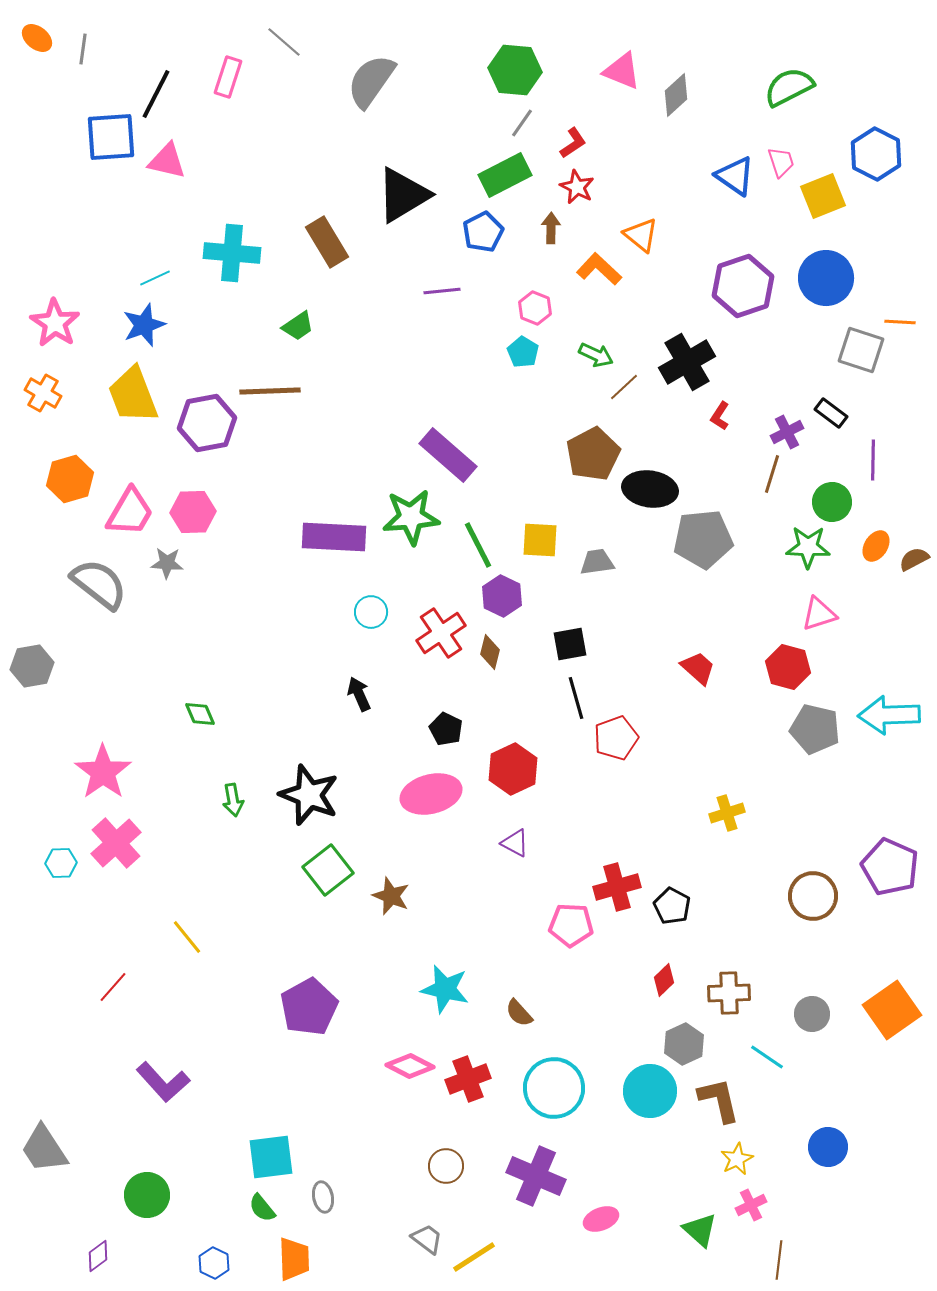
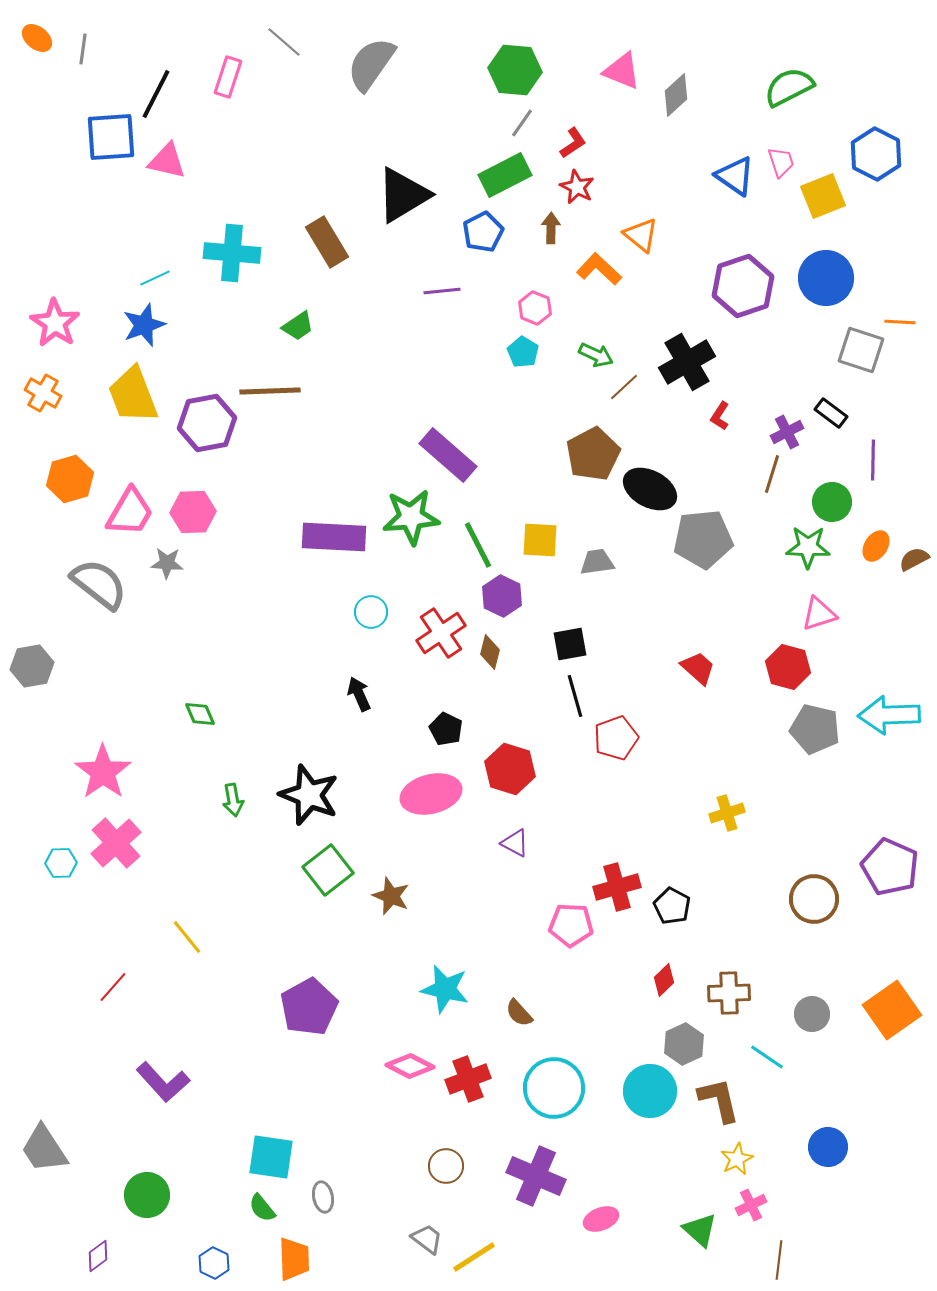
gray semicircle at (371, 81): moved 17 px up
black ellipse at (650, 489): rotated 20 degrees clockwise
black line at (576, 698): moved 1 px left, 2 px up
red hexagon at (513, 769): moved 3 px left; rotated 18 degrees counterclockwise
brown circle at (813, 896): moved 1 px right, 3 px down
cyan square at (271, 1157): rotated 15 degrees clockwise
